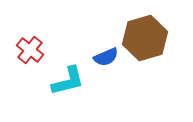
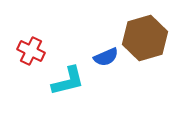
red cross: moved 1 px right, 1 px down; rotated 12 degrees counterclockwise
